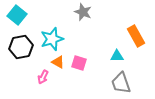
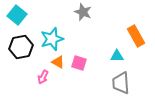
gray trapezoid: rotated 15 degrees clockwise
